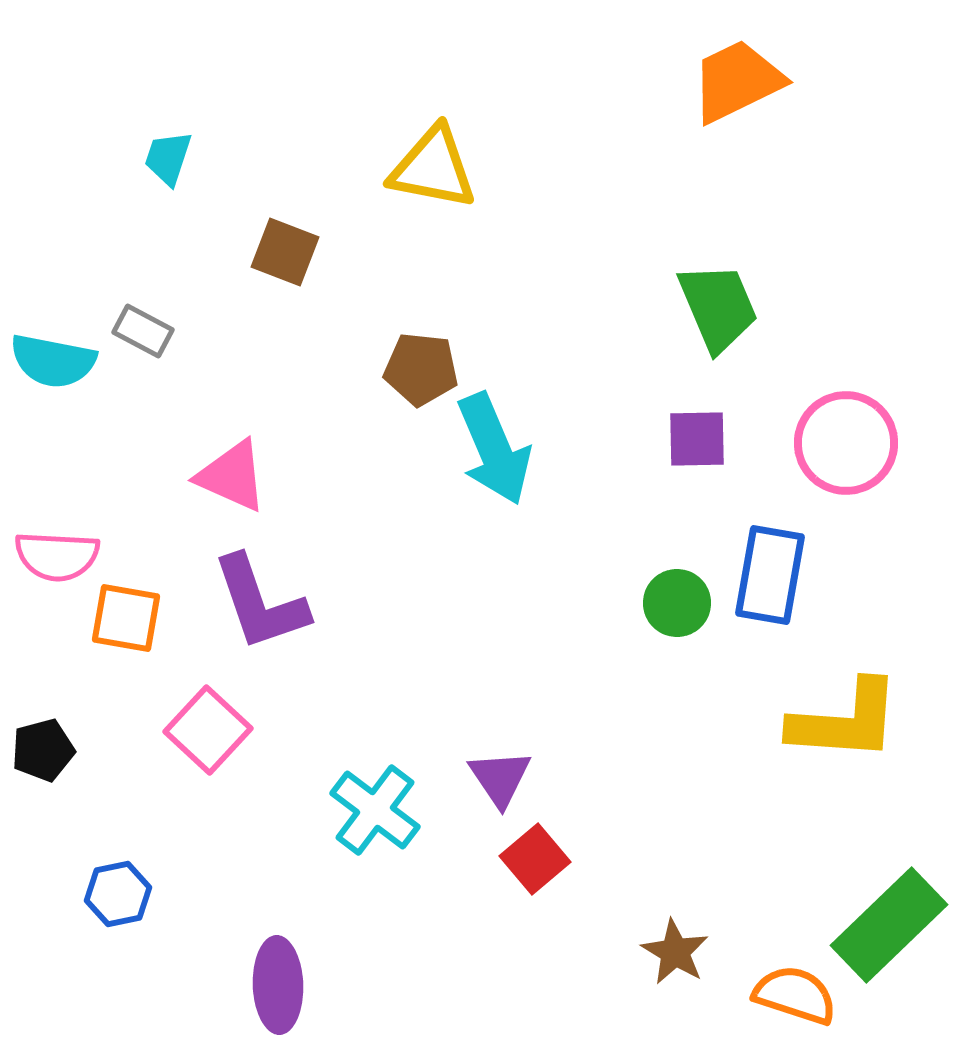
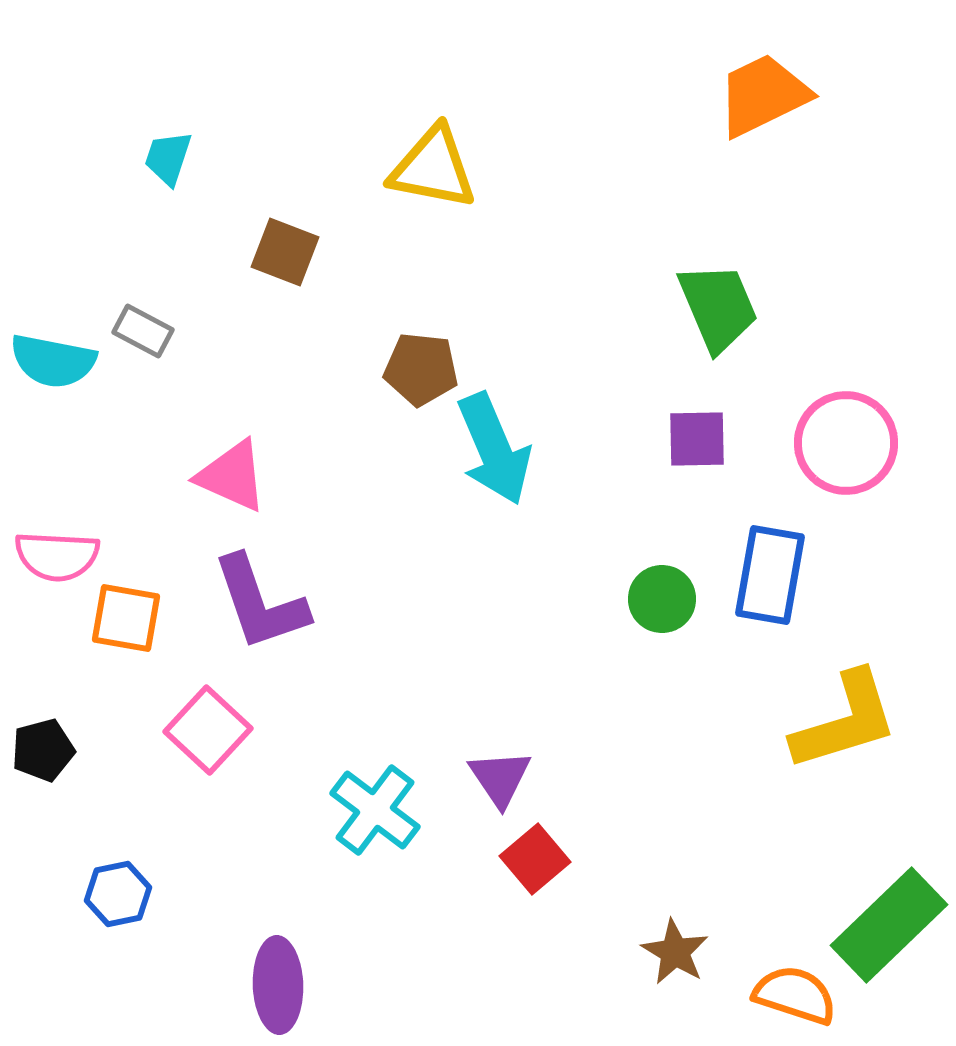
orange trapezoid: moved 26 px right, 14 px down
green circle: moved 15 px left, 4 px up
yellow L-shape: rotated 21 degrees counterclockwise
